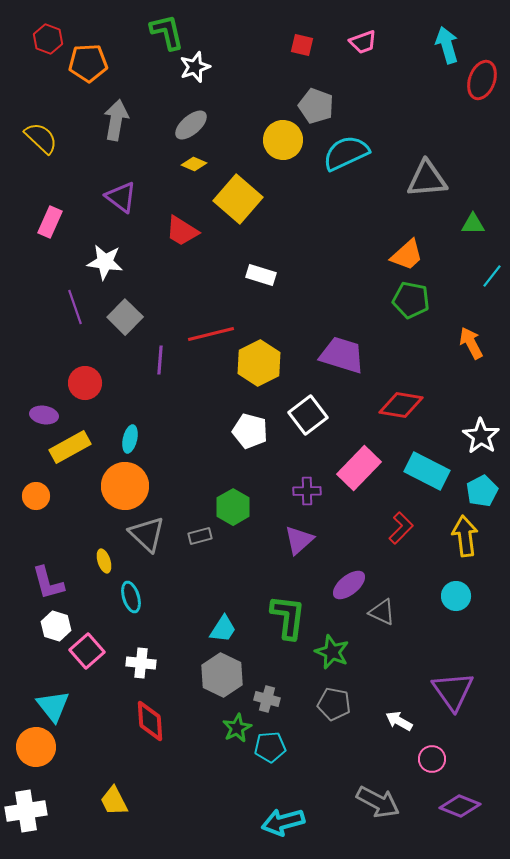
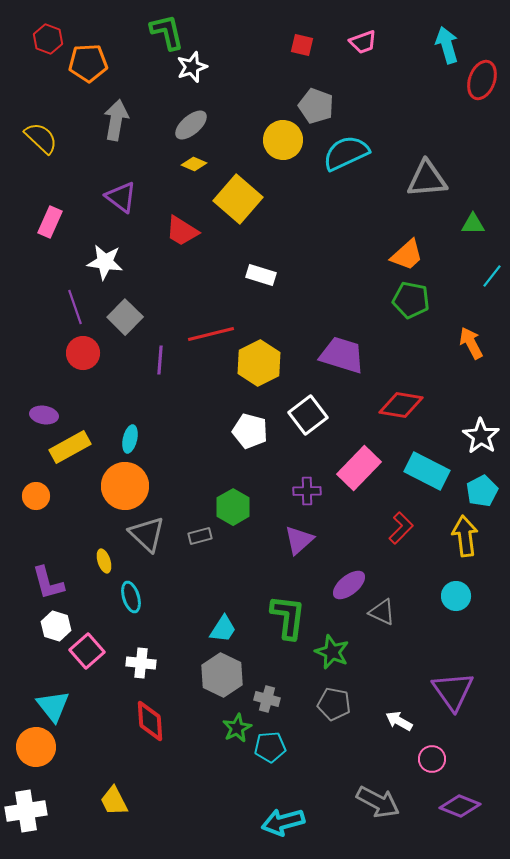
white star at (195, 67): moved 3 px left
red circle at (85, 383): moved 2 px left, 30 px up
